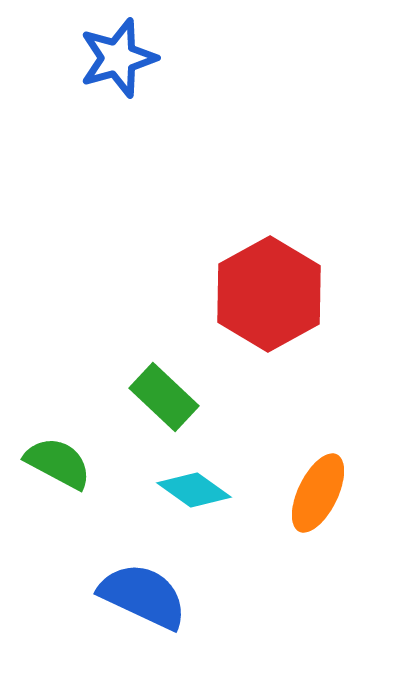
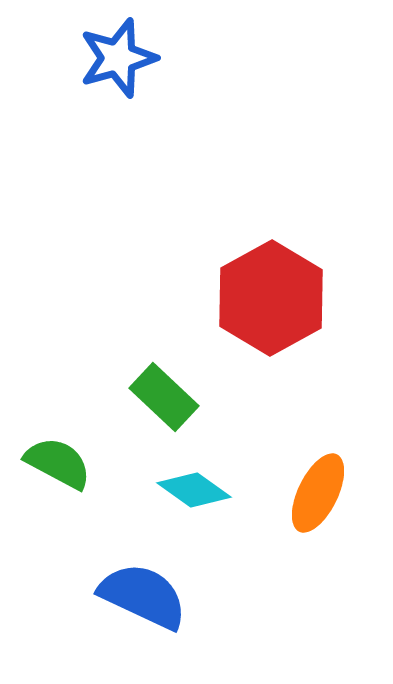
red hexagon: moved 2 px right, 4 px down
